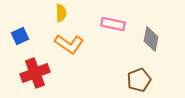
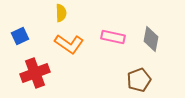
pink rectangle: moved 13 px down
